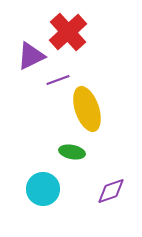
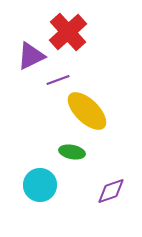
yellow ellipse: moved 2 px down; rotated 27 degrees counterclockwise
cyan circle: moved 3 px left, 4 px up
